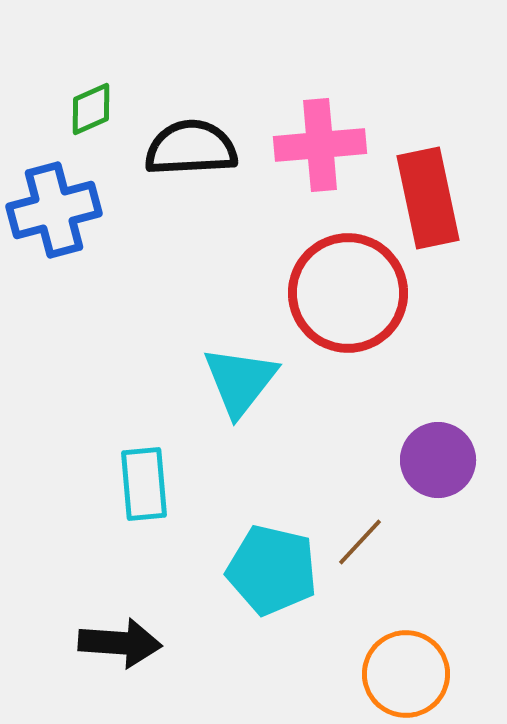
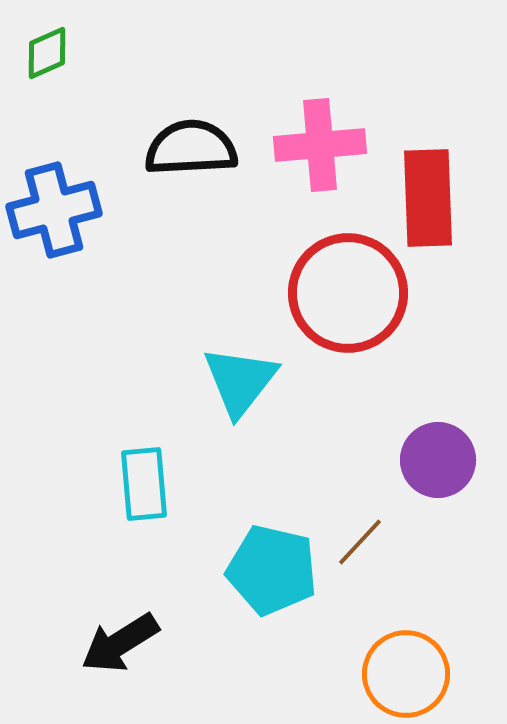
green diamond: moved 44 px left, 56 px up
red rectangle: rotated 10 degrees clockwise
black arrow: rotated 144 degrees clockwise
